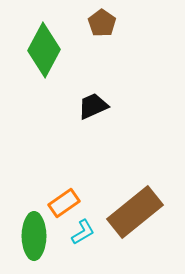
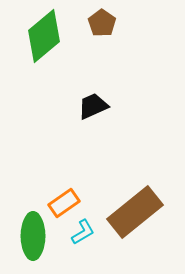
green diamond: moved 14 px up; rotated 22 degrees clockwise
green ellipse: moved 1 px left
